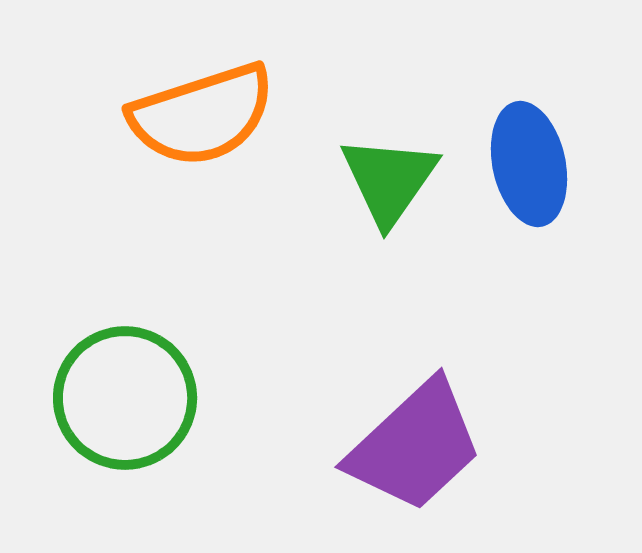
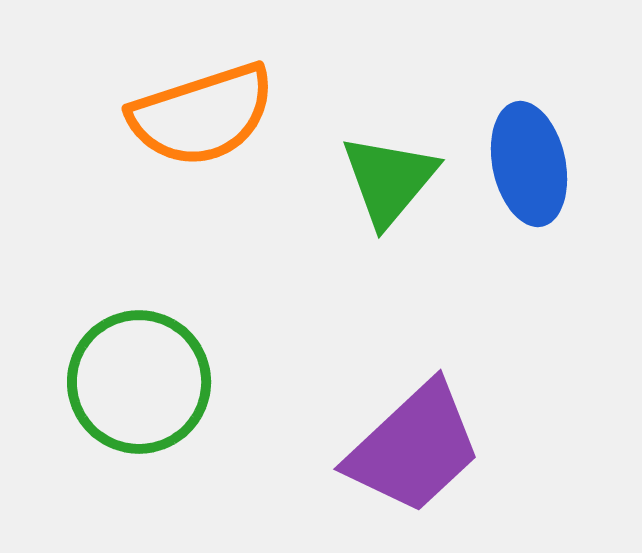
green triangle: rotated 5 degrees clockwise
green circle: moved 14 px right, 16 px up
purple trapezoid: moved 1 px left, 2 px down
